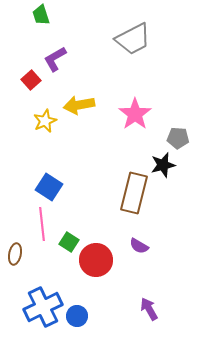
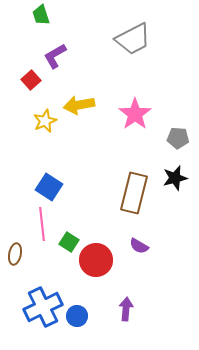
purple L-shape: moved 3 px up
black star: moved 12 px right, 13 px down
purple arrow: moved 23 px left; rotated 35 degrees clockwise
